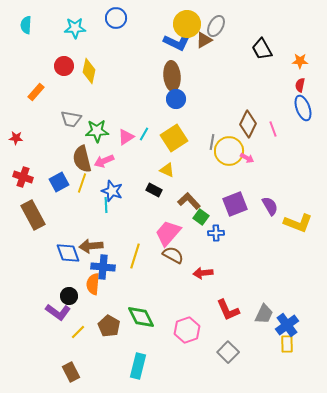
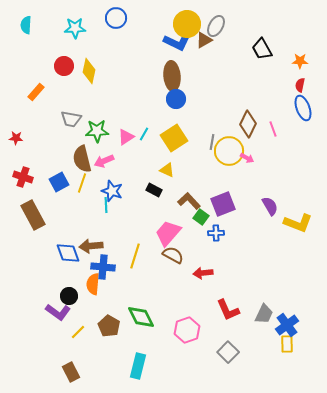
purple square at (235, 204): moved 12 px left
